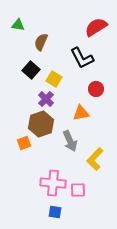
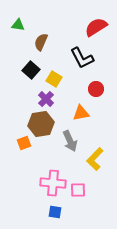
brown hexagon: rotated 10 degrees clockwise
